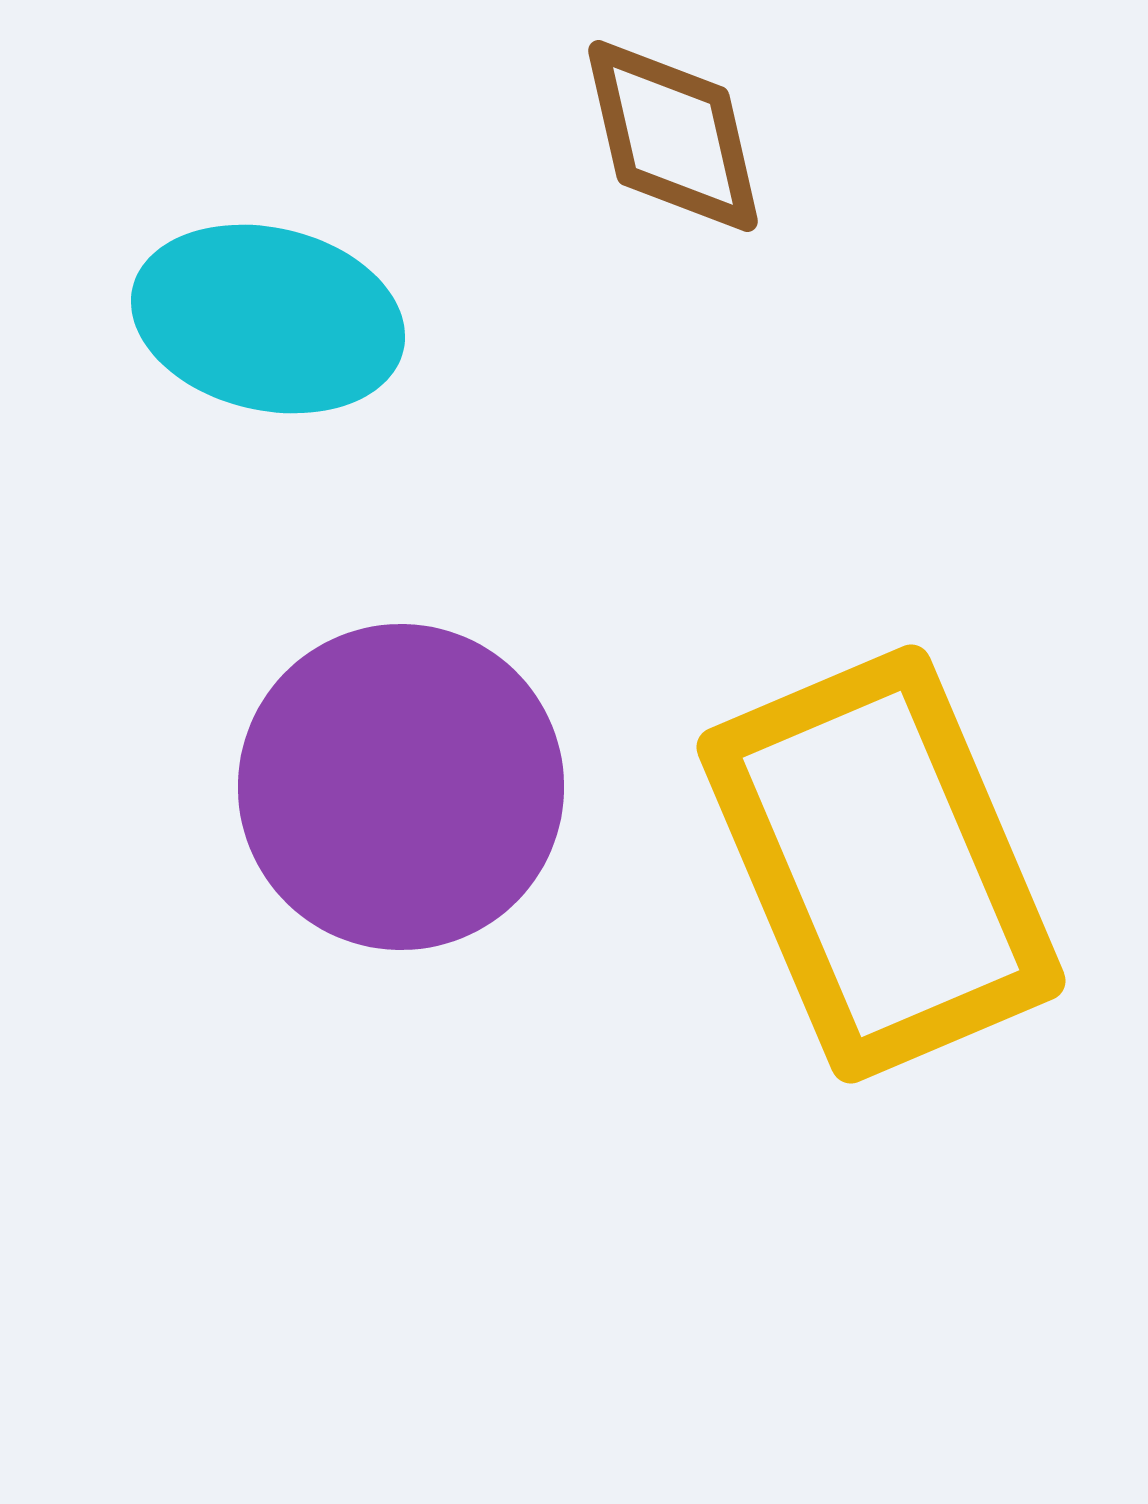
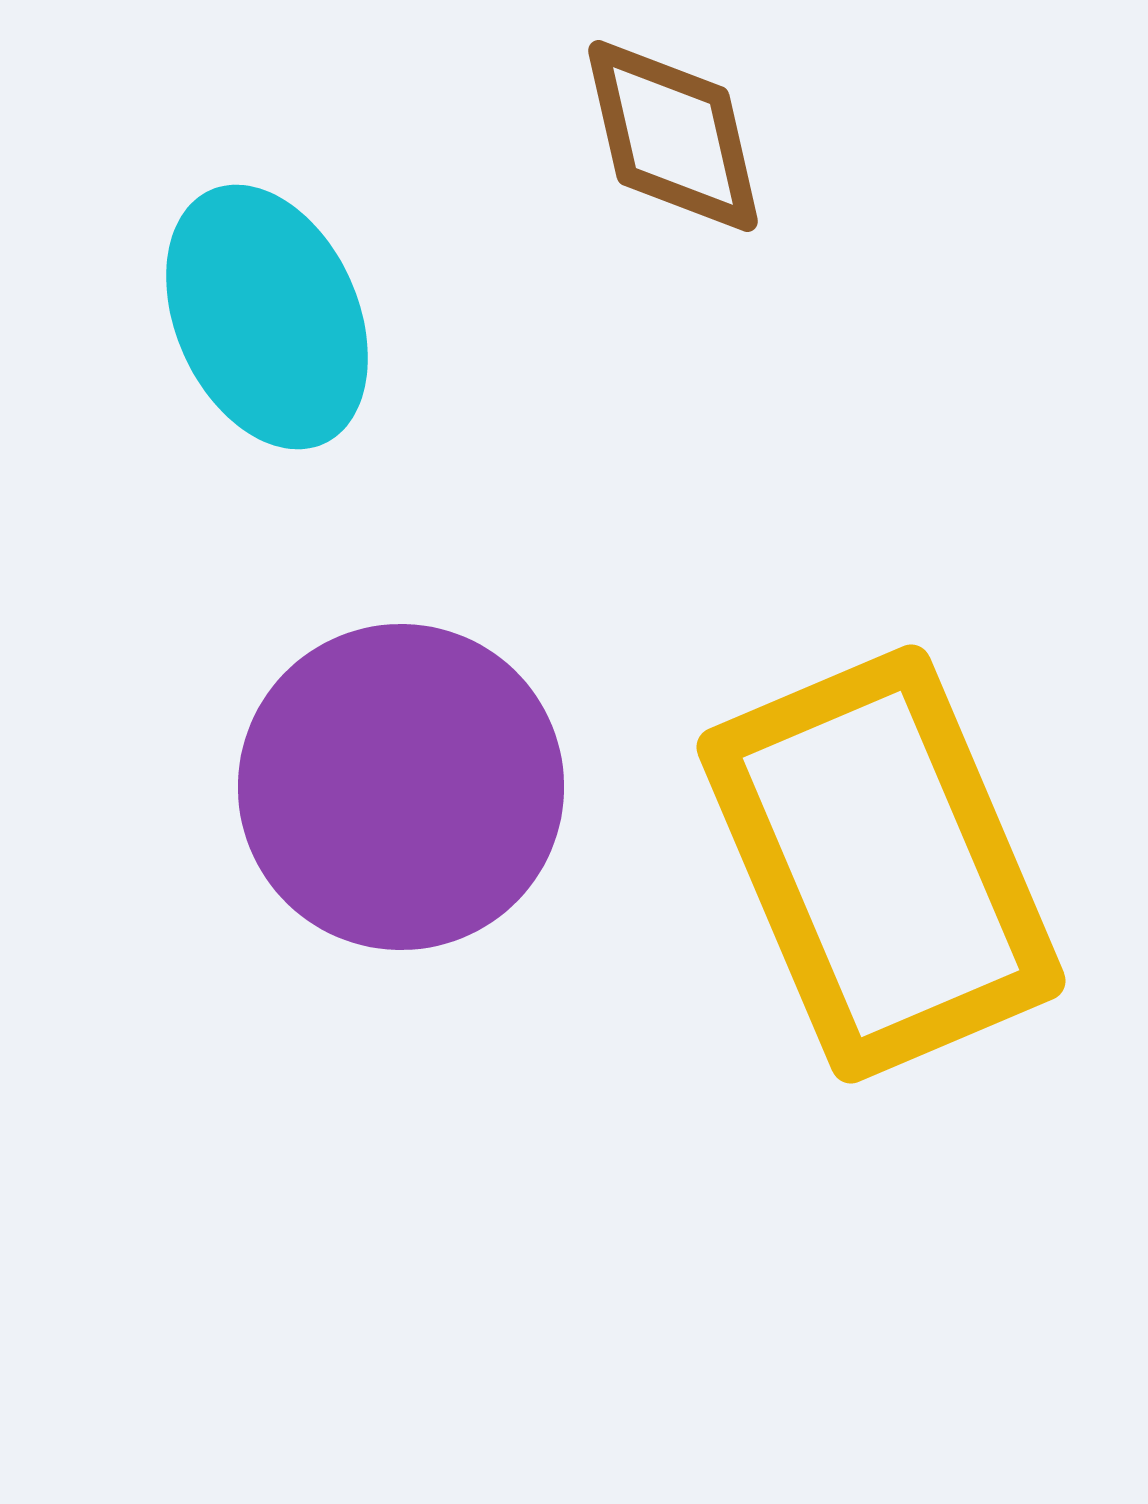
cyan ellipse: moved 1 px left, 2 px up; rotated 53 degrees clockwise
